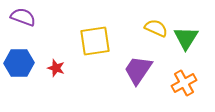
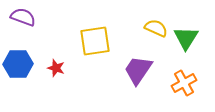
blue hexagon: moved 1 px left, 1 px down
